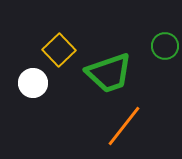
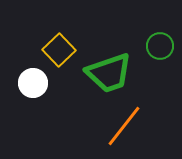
green circle: moved 5 px left
